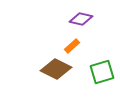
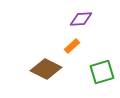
purple diamond: rotated 15 degrees counterclockwise
brown diamond: moved 10 px left
